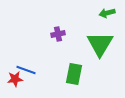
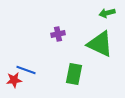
green triangle: rotated 36 degrees counterclockwise
red star: moved 1 px left, 1 px down
